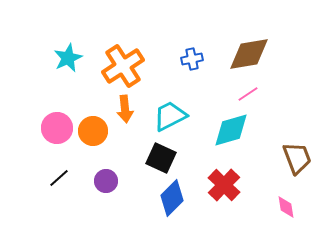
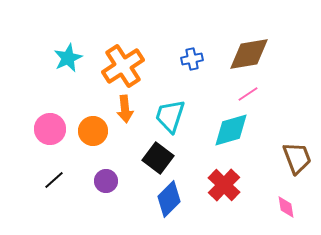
cyan trapezoid: rotated 45 degrees counterclockwise
pink circle: moved 7 px left, 1 px down
black square: moved 3 px left; rotated 12 degrees clockwise
black line: moved 5 px left, 2 px down
blue diamond: moved 3 px left, 1 px down
